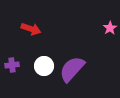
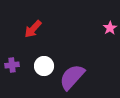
red arrow: moved 2 px right; rotated 114 degrees clockwise
purple semicircle: moved 8 px down
